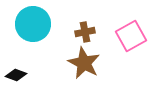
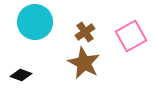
cyan circle: moved 2 px right, 2 px up
brown cross: rotated 24 degrees counterclockwise
black diamond: moved 5 px right
